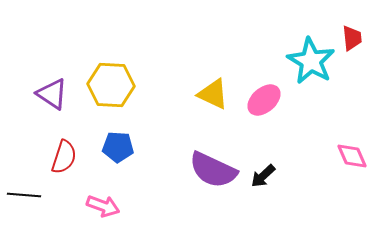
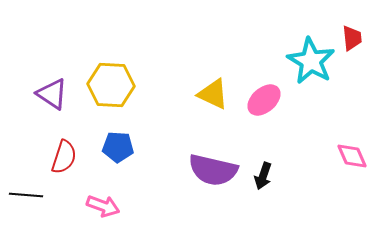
purple semicircle: rotated 12 degrees counterclockwise
black arrow: rotated 28 degrees counterclockwise
black line: moved 2 px right
